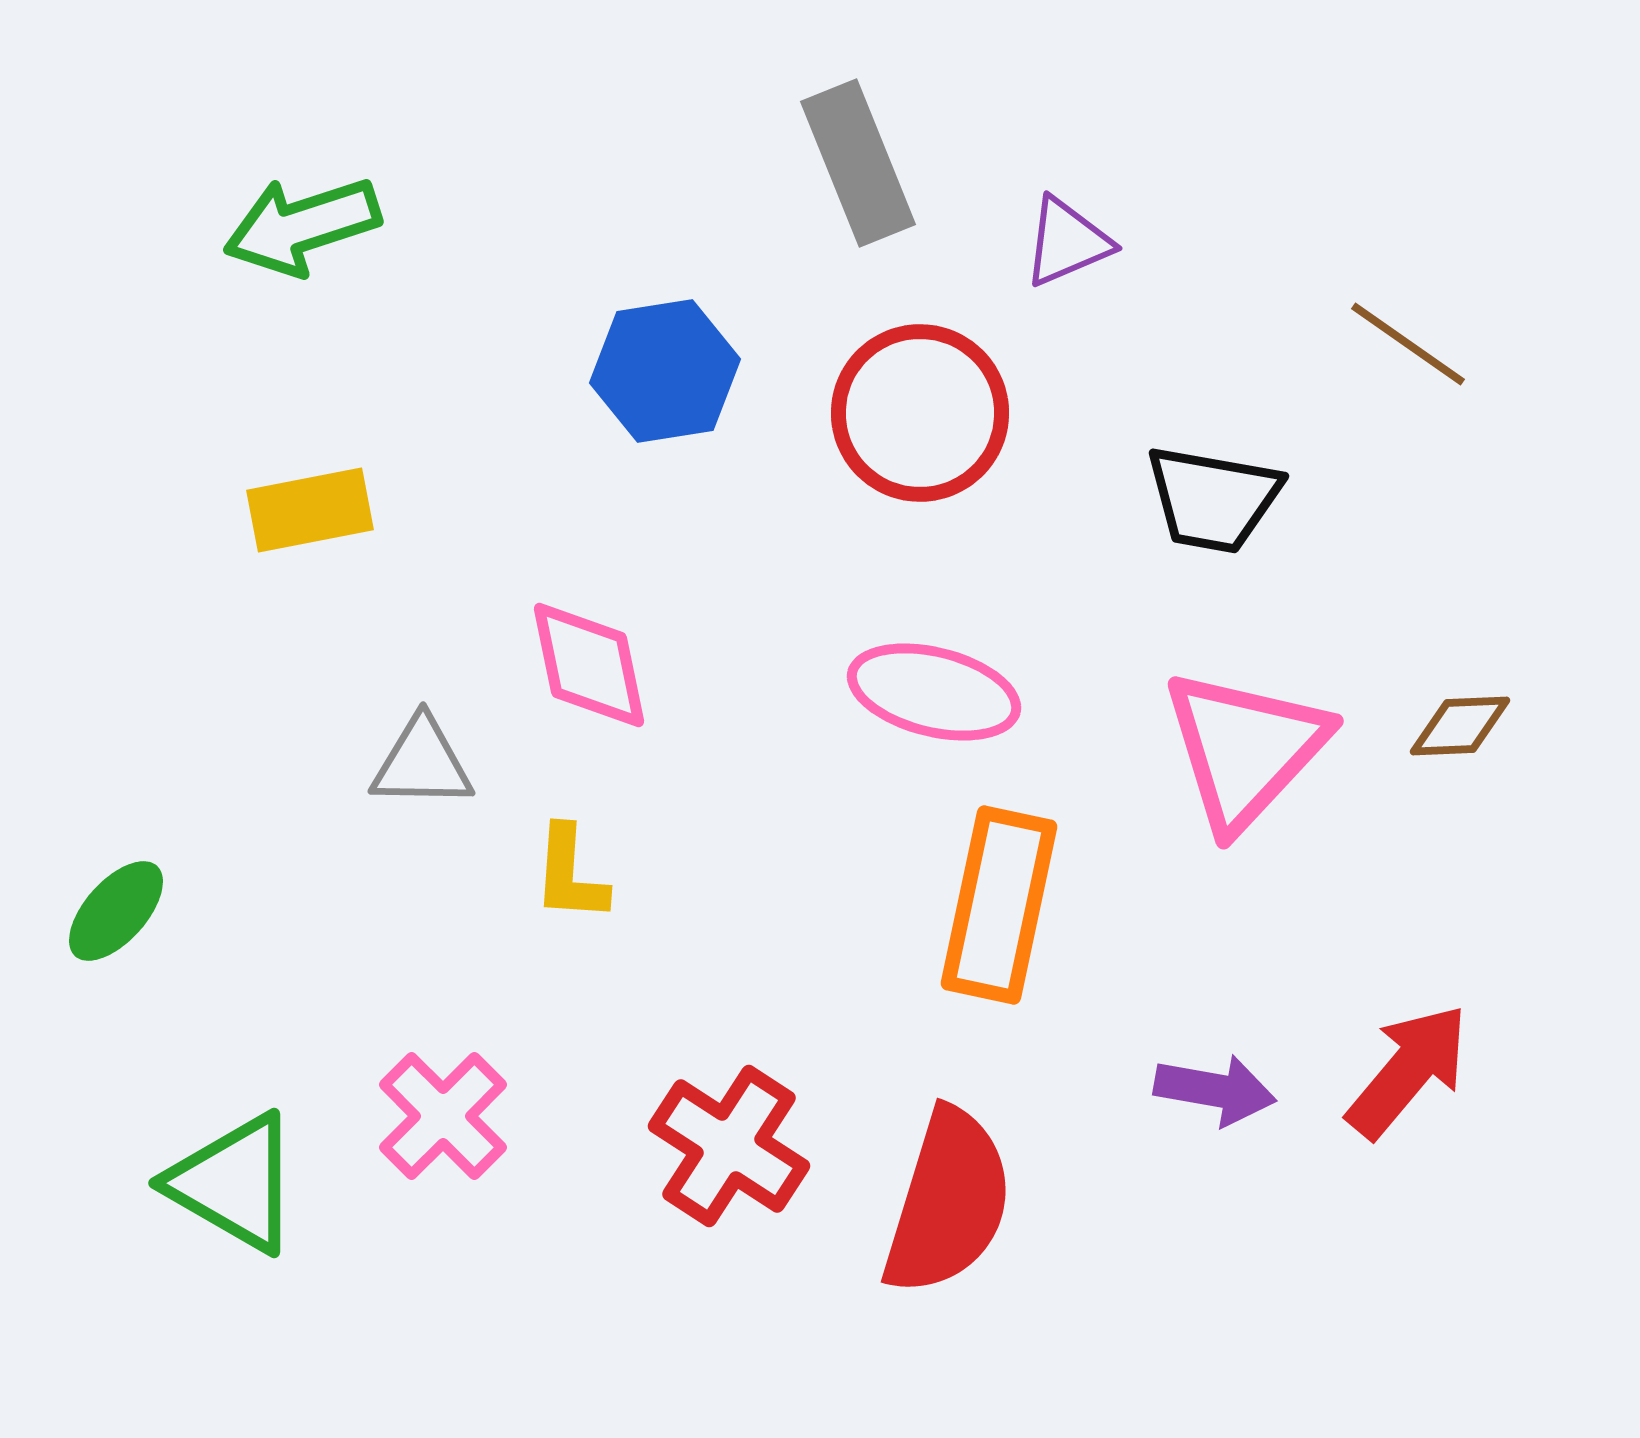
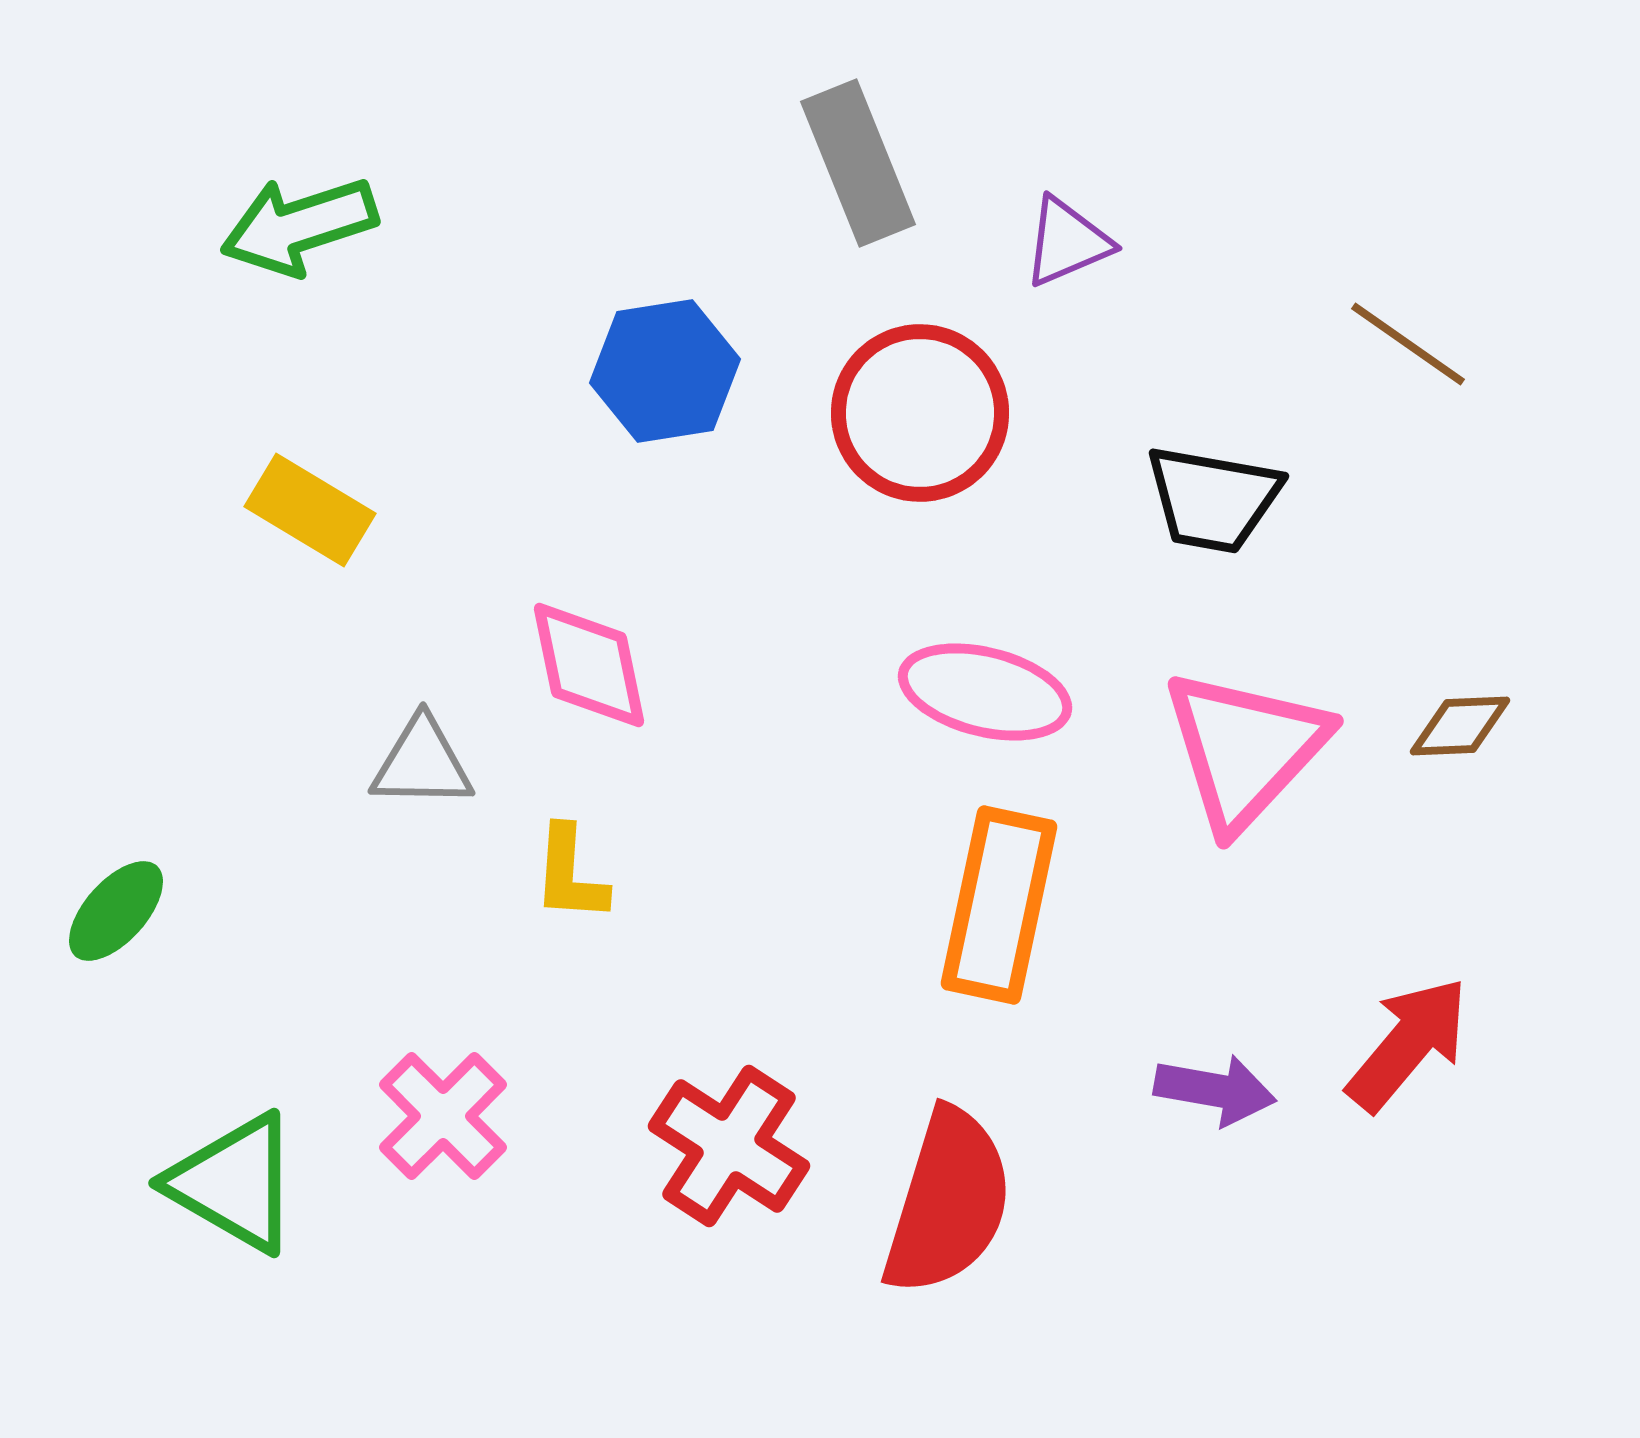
green arrow: moved 3 px left
yellow rectangle: rotated 42 degrees clockwise
pink ellipse: moved 51 px right
red arrow: moved 27 px up
